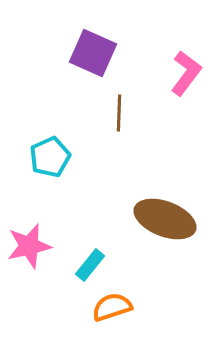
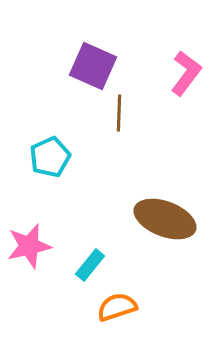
purple square: moved 13 px down
orange semicircle: moved 5 px right
